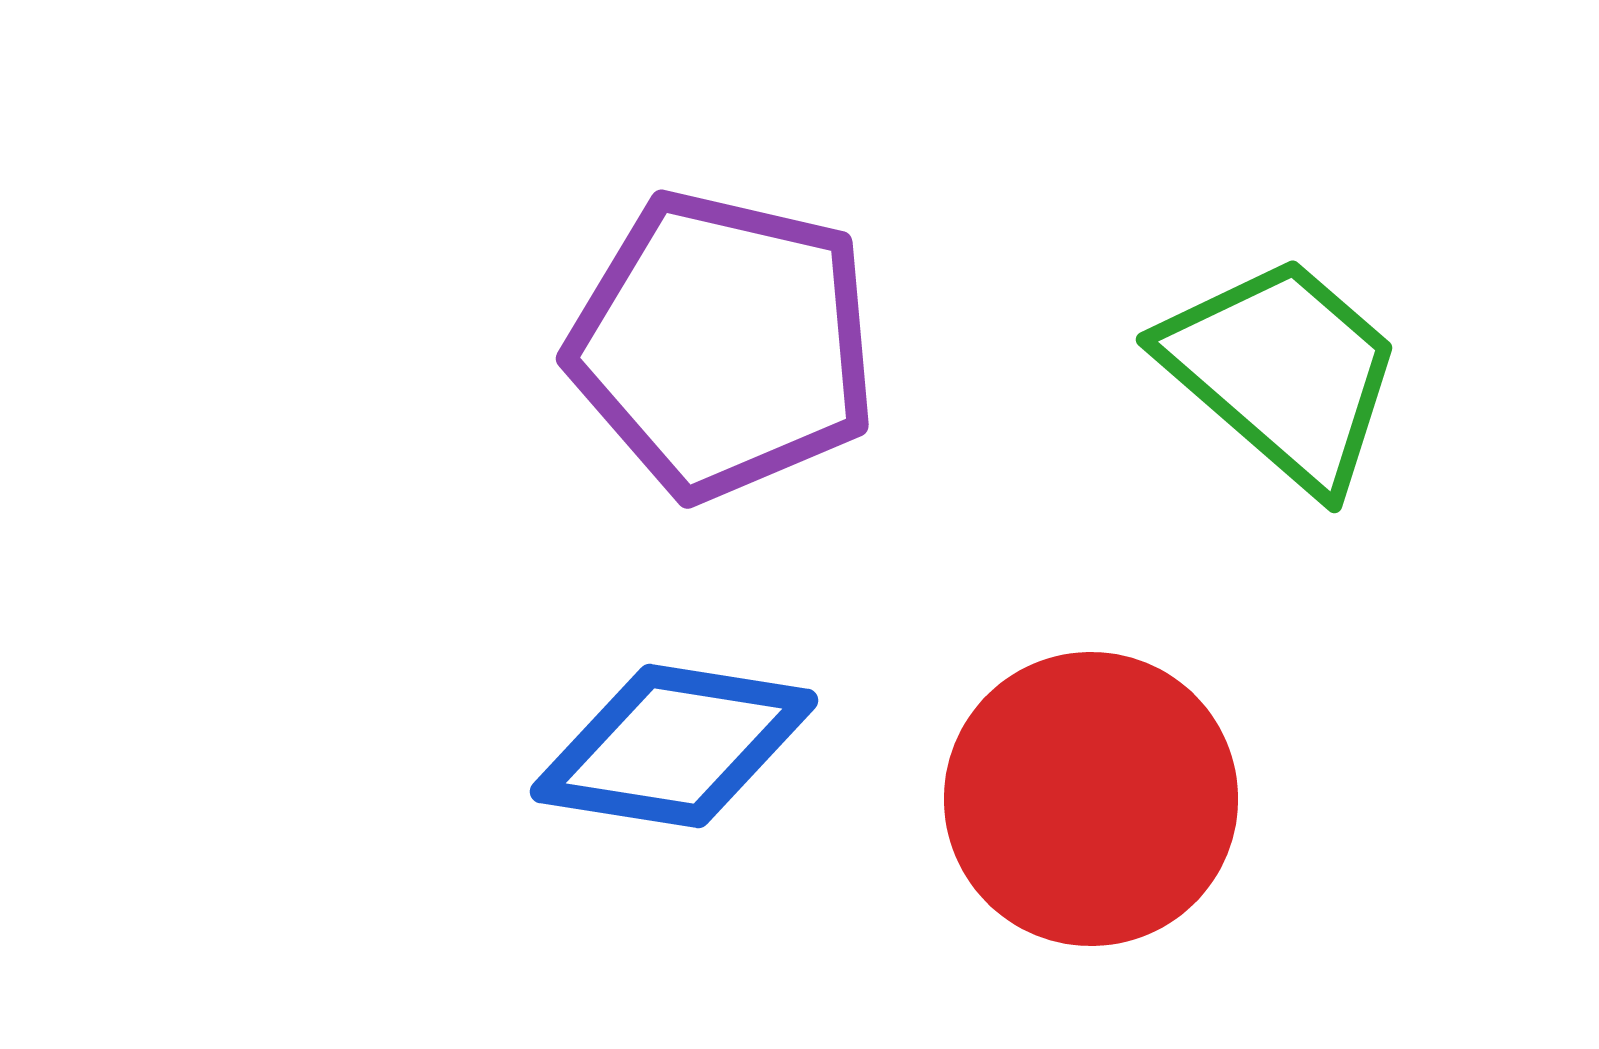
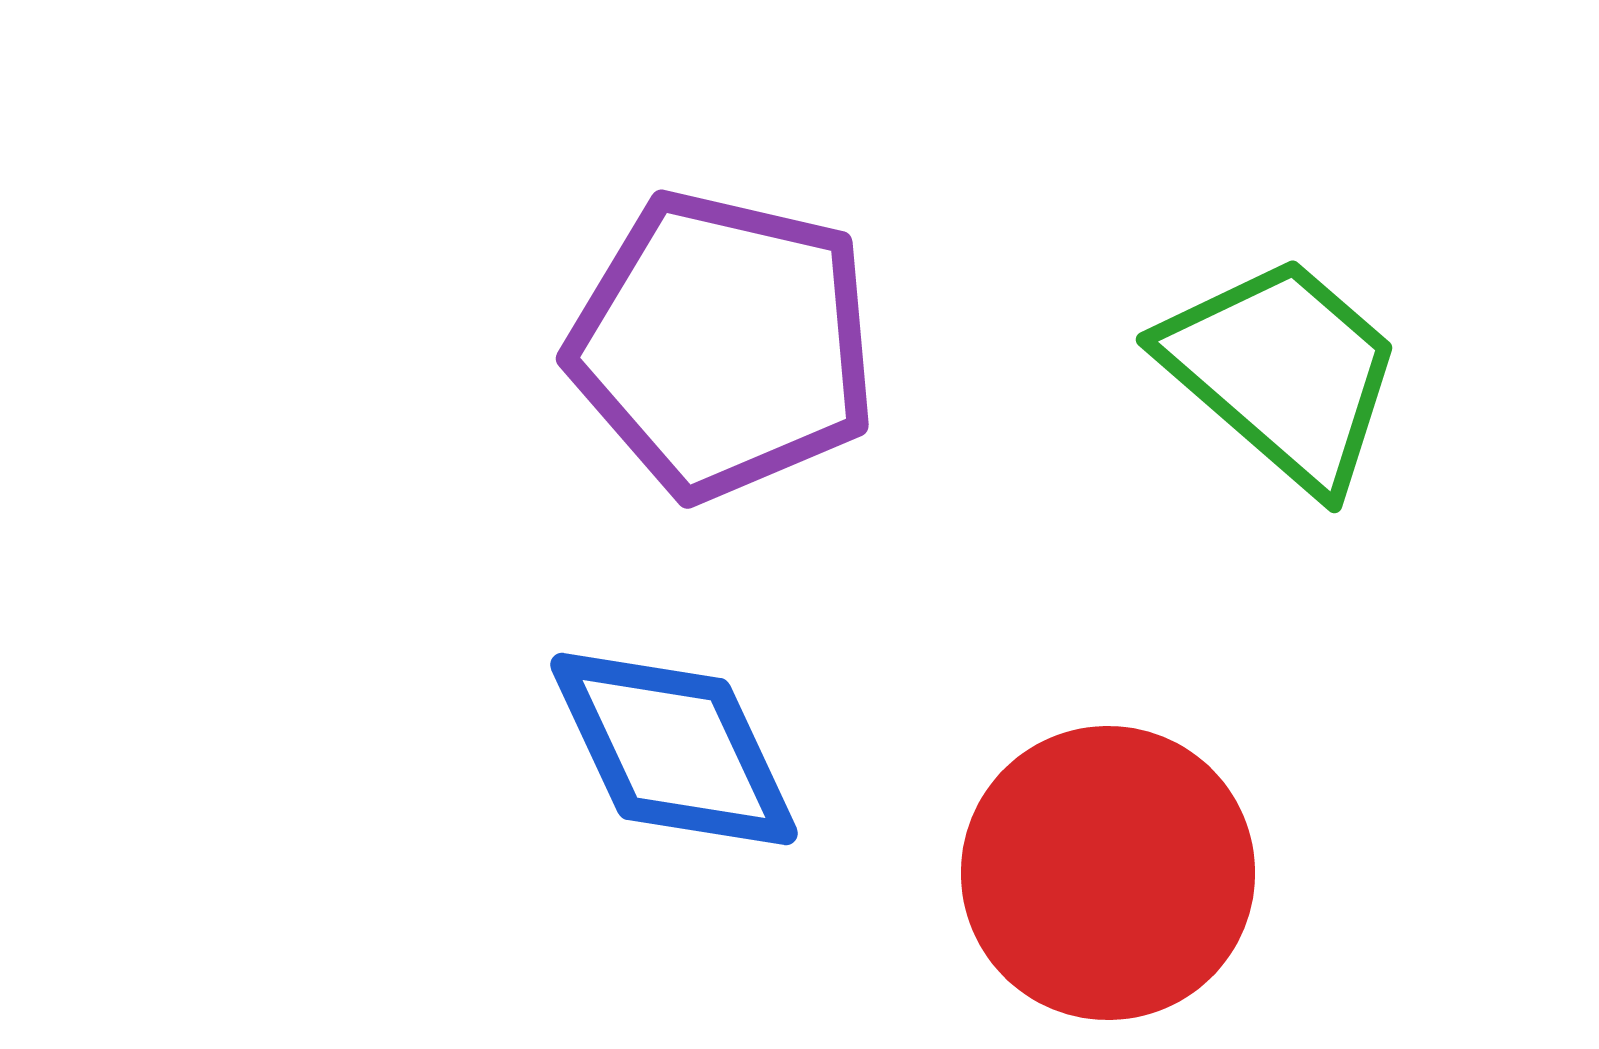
blue diamond: moved 3 px down; rotated 56 degrees clockwise
red circle: moved 17 px right, 74 px down
